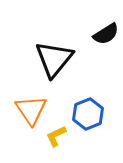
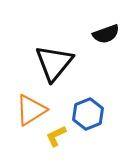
black semicircle: rotated 12 degrees clockwise
black triangle: moved 4 px down
orange triangle: rotated 32 degrees clockwise
